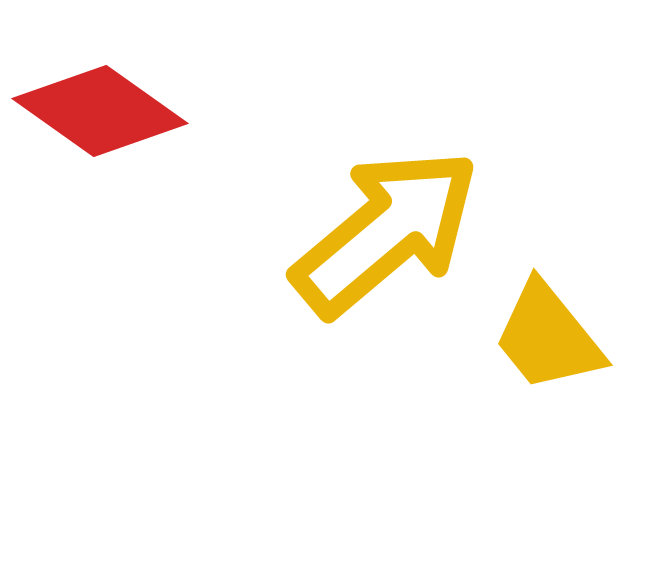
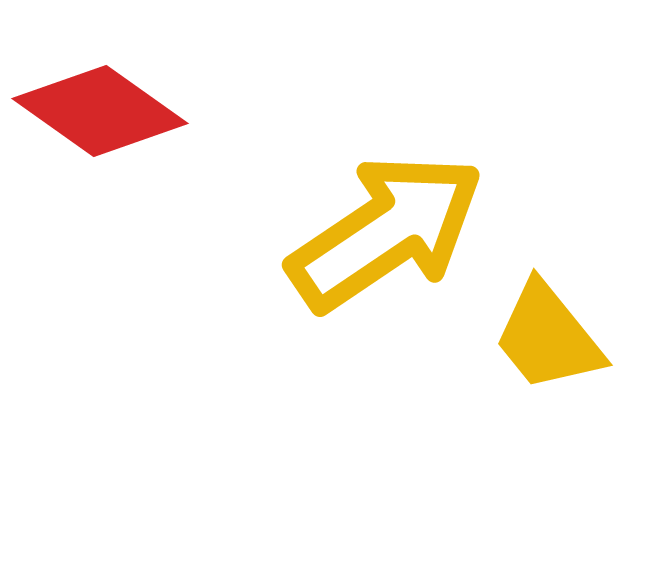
yellow arrow: rotated 6 degrees clockwise
